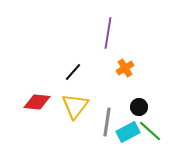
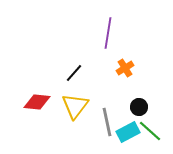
black line: moved 1 px right, 1 px down
gray line: rotated 20 degrees counterclockwise
